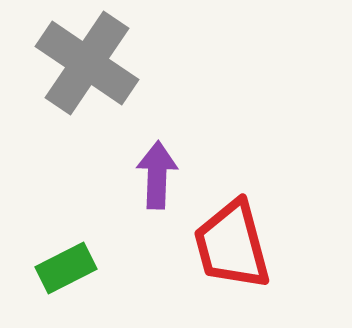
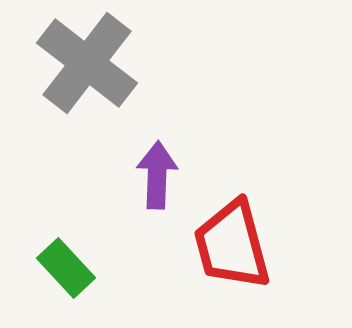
gray cross: rotated 4 degrees clockwise
green rectangle: rotated 74 degrees clockwise
